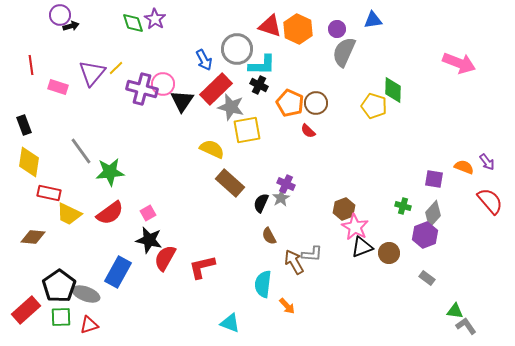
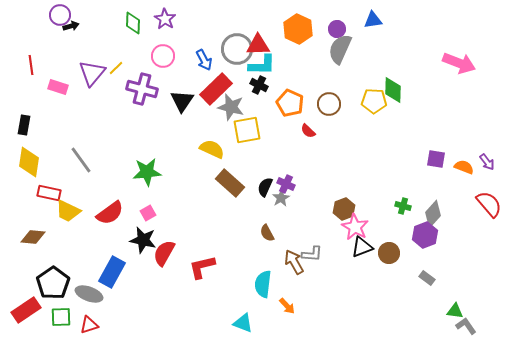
purple star at (155, 19): moved 10 px right
green diamond at (133, 23): rotated 20 degrees clockwise
red triangle at (270, 26): moved 12 px left, 19 px down; rotated 20 degrees counterclockwise
gray semicircle at (344, 52): moved 4 px left, 3 px up
pink circle at (163, 84): moved 28 px up
brown circle at (316, 103): moved 13 px right, 1 px down
yellow pentagon at (374, 106): moved 5 px up; rotated 15 degrees counterclockwise
black rectangle at (24, 125): rotated 30 degrees clockwise
gray line at (81, 151): moved 9 px down
green star at (110, 172): moved 37 px right
purple square at (434, 179): moved 2 px right, 20 px up
red semicircle at (490, 201): moved 1 px left, 3 px down
black semicircle at (261, 203): moved 4 px right, 16 px up
yellow trapezoid at (69, 214): moved 1 px left, 3 px up
brown semicircle at (269, 236): moved 2 px left, 3 px up
black star at (149, 240): moved 6 px left
red semicircle at (165, 258): moved 1 px left, 5 px up
blue rectangle at (118, 272): moved 6 px left
black pentagon at (59, 286): moved 6 px left, 3 px up
gray ellipse at (86, 294): moved 3 px right
red rectangle at (26, 310): rotated 8 degrees clockwise
cyan triangle at (230, 323): moved 13 px right
